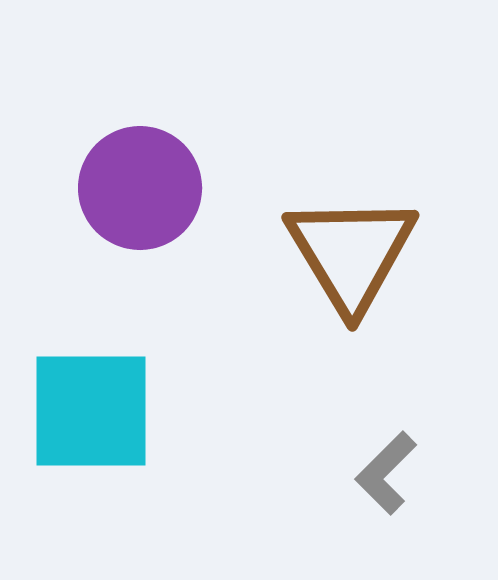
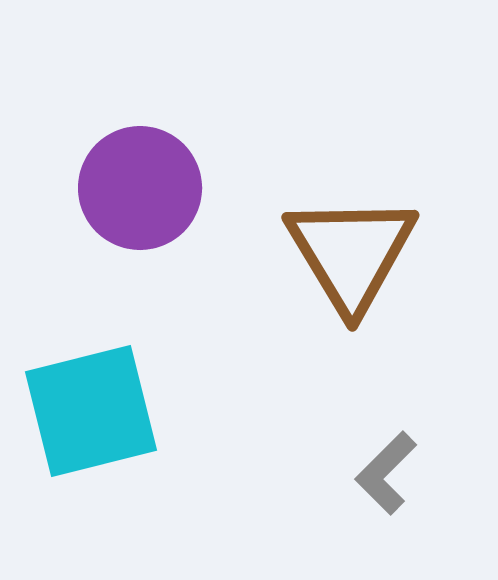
cyan square: rotated 14 degrees counterclockwise
